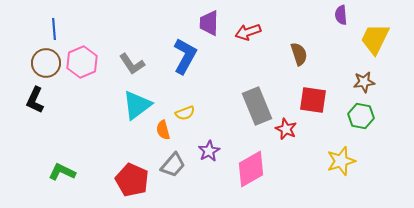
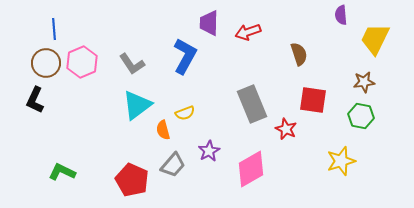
gray rectangle: moved 5 px left, 2 px up
